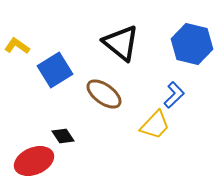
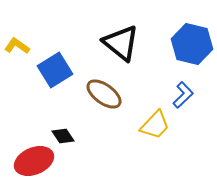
blue L-shape: moved 9 px right
